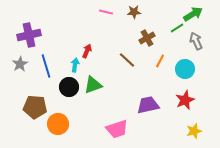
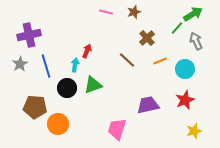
brown star: rotated 16 degrees counterclockwise
green line: rotated 16 degrees counterclockwise
brown cross: rotated 14 degrees counterclockwise
orange line: rotated 40 degrees clockwise
black circle: moved 2 px left, 1 px down
pink trapezoid: rotated 125 degrees clockwise
